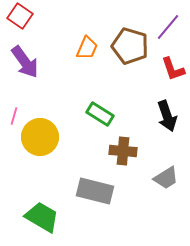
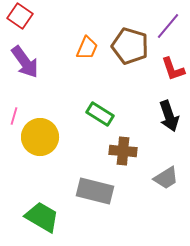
purple line: moved 1 px up
black arrow: moved 2 px right
